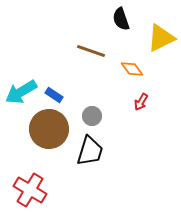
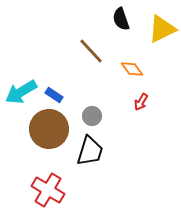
yellow triangle: moved 1 px right, 9 px up
brown line: rotated 28 degrees clockwise
red cross: moved 18 px right
